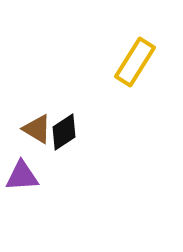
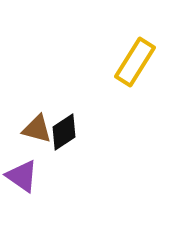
brown triangle: rotated 16 degrees counterclockwise
purple triangle: rotated 39 degrees clockwise
